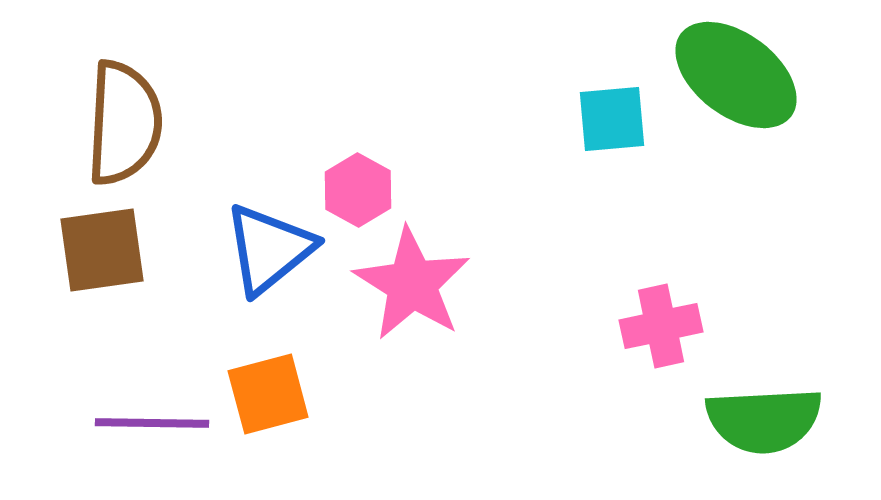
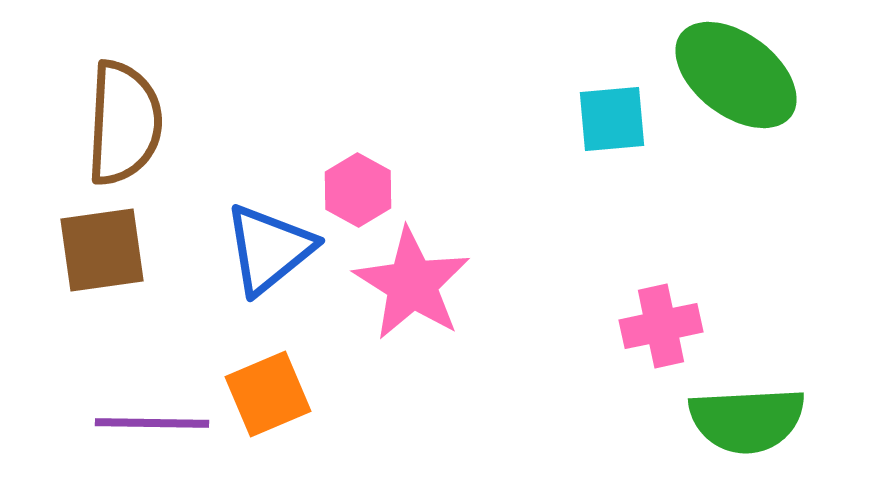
orange square: rotated 8 degrees counterclockwise
green semicircle: moved 17 px left
